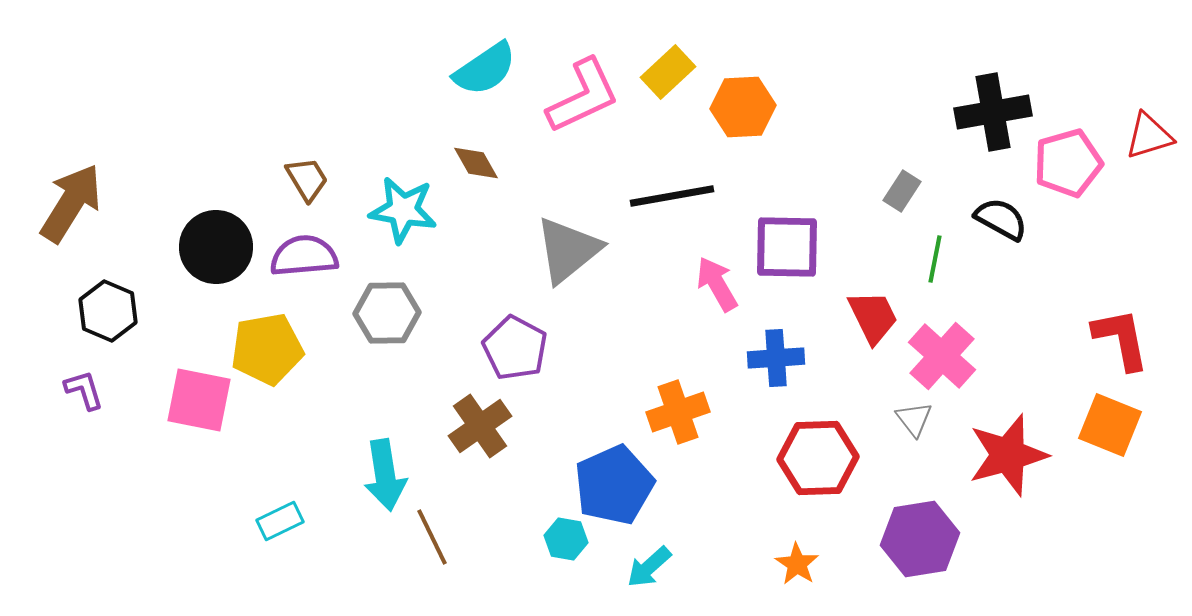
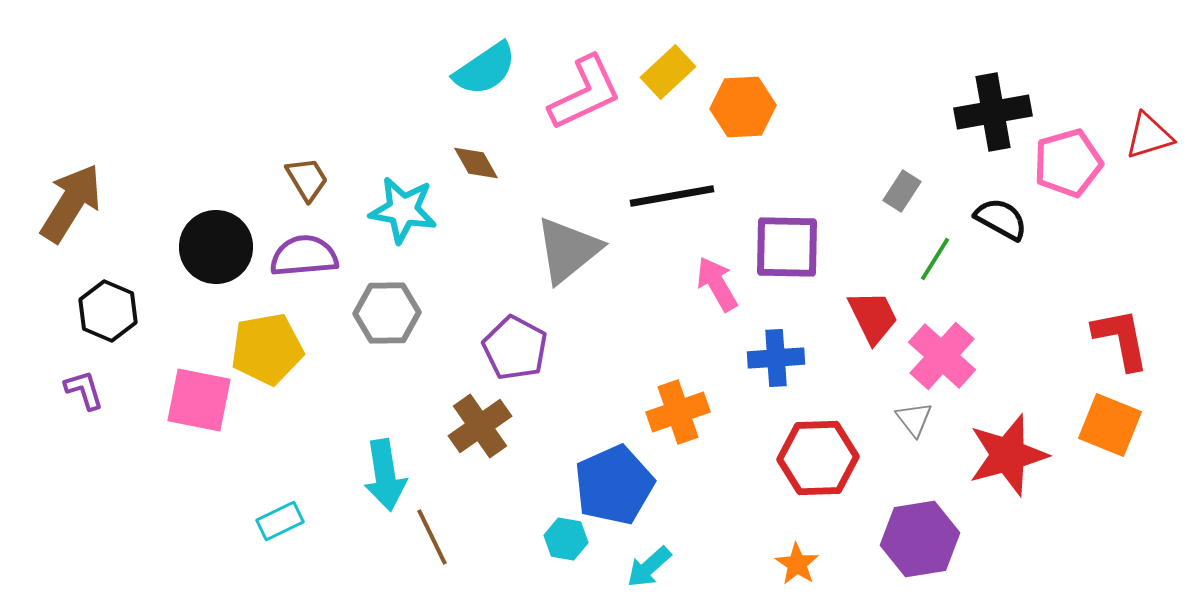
pink L-shape at (583, 96): moved 2 px right, 3 px up
green line at (935, 259): rotated 21 degrees clockwise
